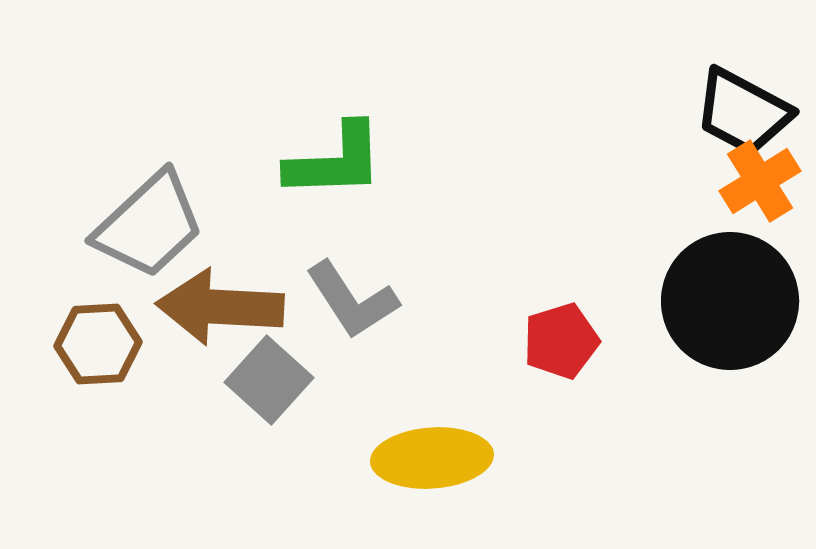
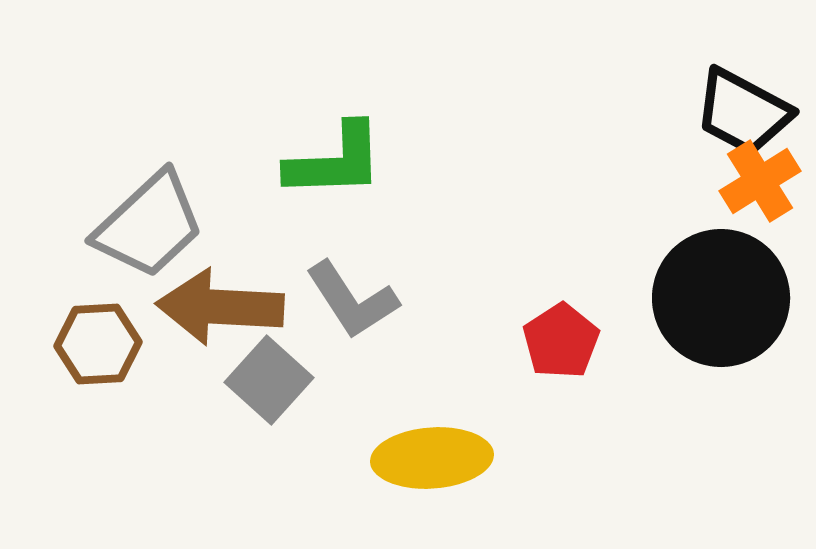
black circle: moved 9 px left, 3 px up
red pentagon: rotated 16 degrees counterclockwise
